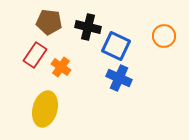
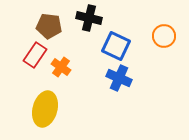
brown pentagon: moved 4 px down
black cross: moved 1 px right, 9 px up
